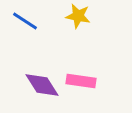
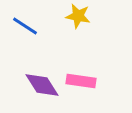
blue line: moved 5 px down
